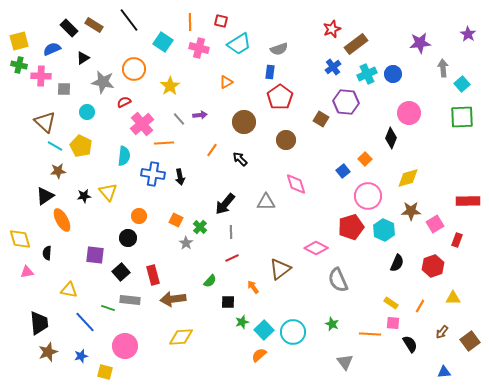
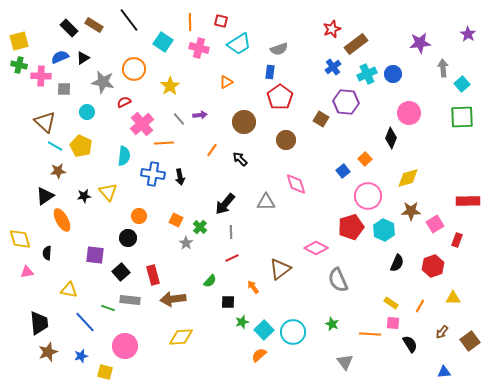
blue semicircle at (52, 49): moved 8 px right, 8 px down
